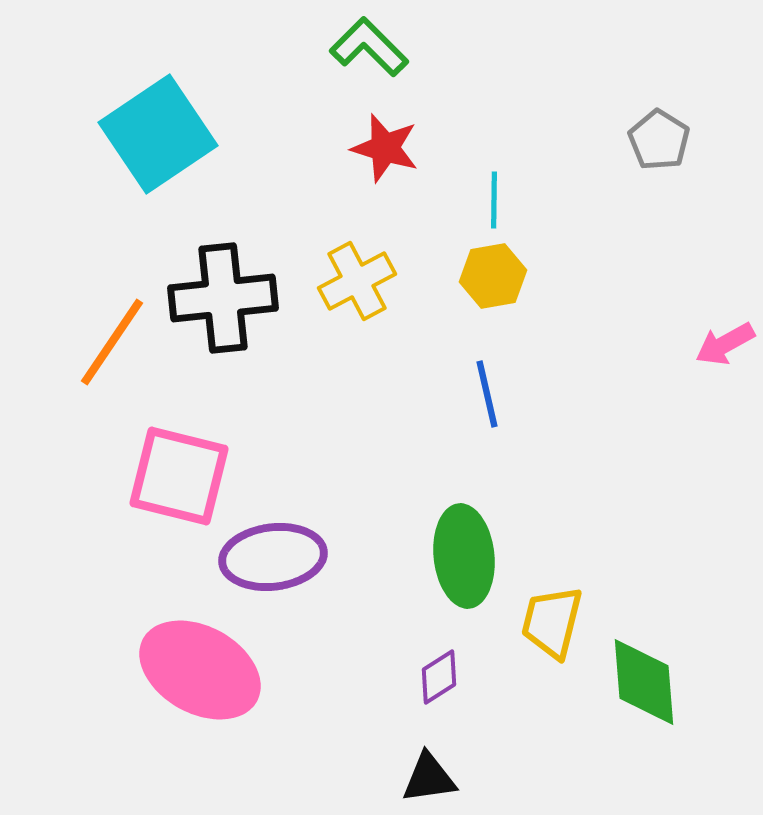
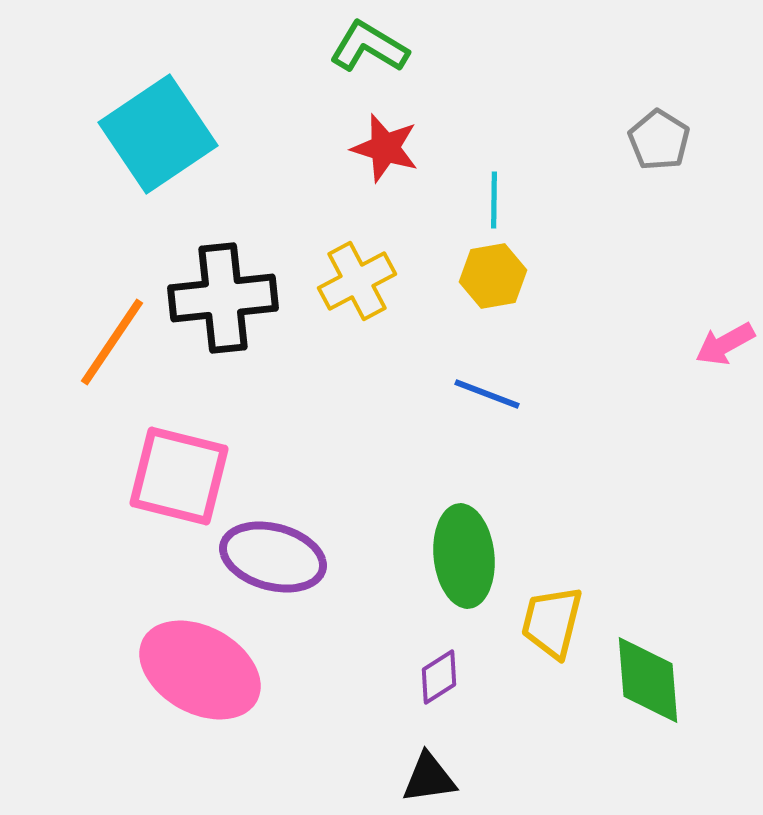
green L-shape: rotated 14 degrees counterclockwise
blue line: rotated 56 degrees counterclockwise
purple ellipse: rotated 22 degrees clockwise
green diamond: moved 4 px right, 2 px up
